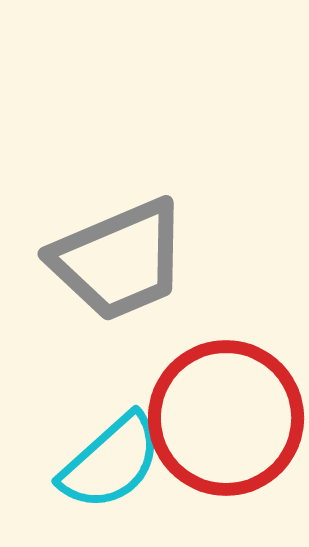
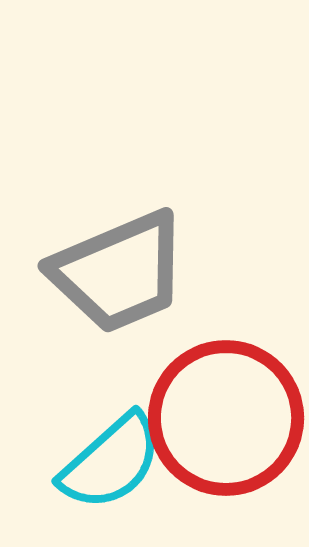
gray trapezoid: moved 12 px down
